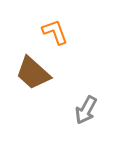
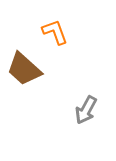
brown trapezoid: moved 9 px left, 4 px up
